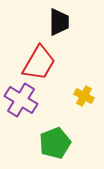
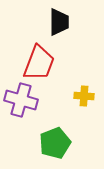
red trapezoid: rotated 9 degrees counterclockwise
yellow cross: rotated 24 degrees counterclockwise
purple cross: rotated 16 degrees counterclockwise
